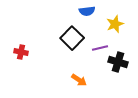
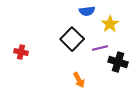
yellow star: moved 5 px left; rotated 12 degrees counterclockwise
black square: moved 1 px down
orange arrow: rotated 28 degrees clockwise
